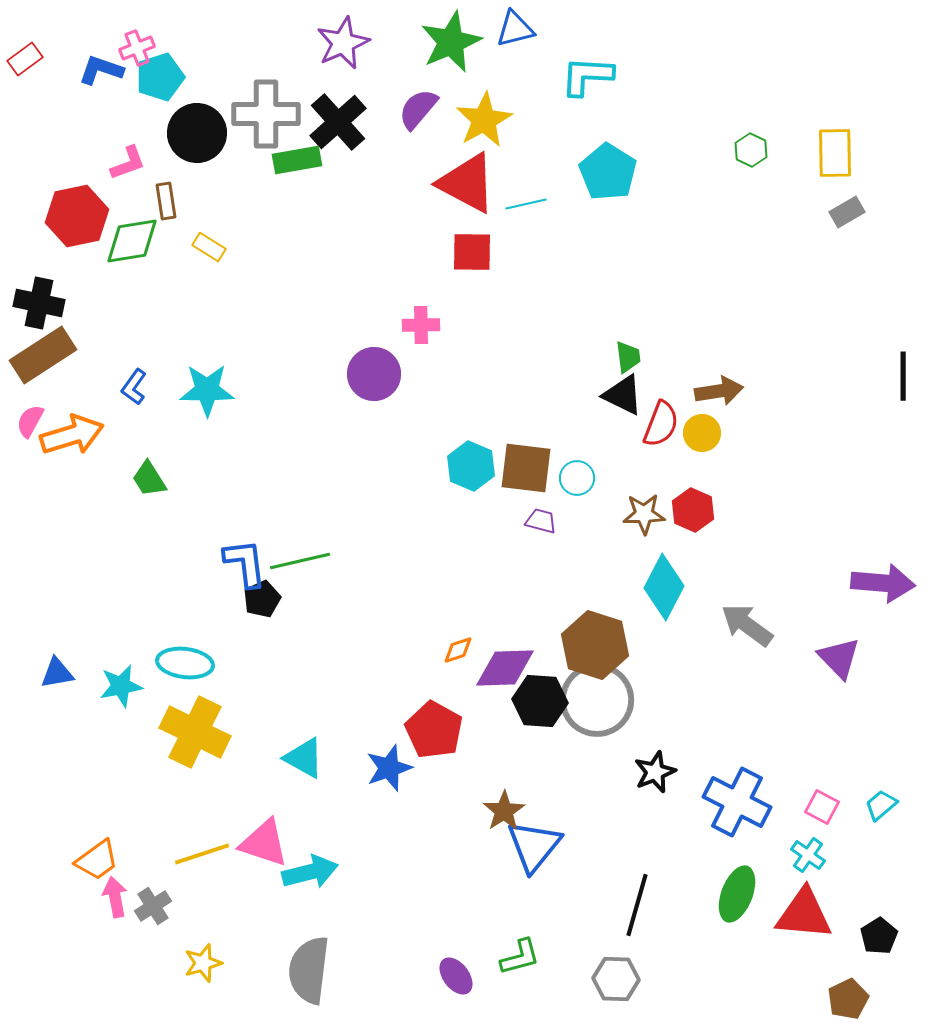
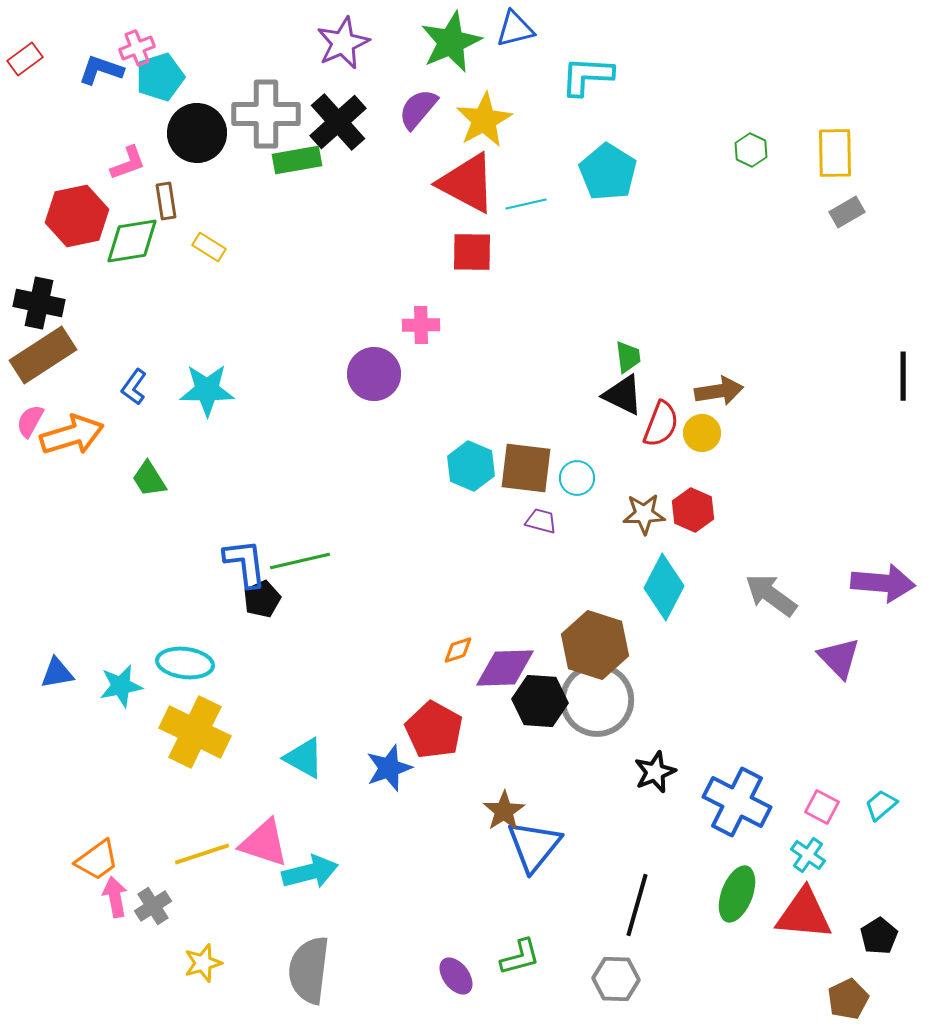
gray arrow at (747, 625): moved 24 px right, 30 px up
